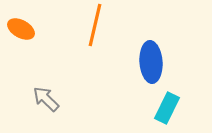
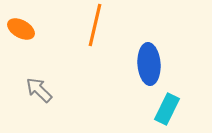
blue ellipse: moved 2 px left, 2 px down
gray arrow: moved 7 px left, 9 px up
cyan rectangle: moved 1 px down
